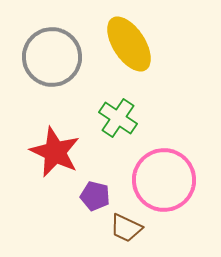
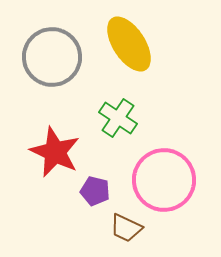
purple pentagon: moved 5 px up
